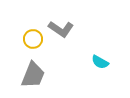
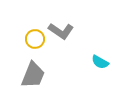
gray L-shape: moved 2 px down
yellow circle: moved 2 px right
